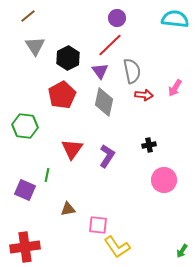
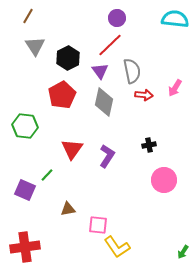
brown line: rotated 21 degrees counterclockwise
green line: rotated 32 degrees clockwise
green arrow: moved 1 px right, 1 px down
